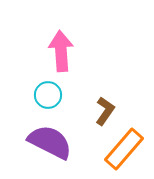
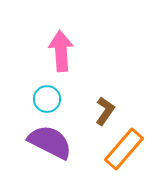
cyan circle: moved 1 px left, 4 px down
